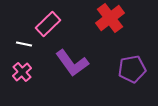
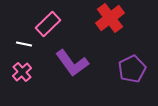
purple pentagon: rotated 16 degrees counterclockwise
